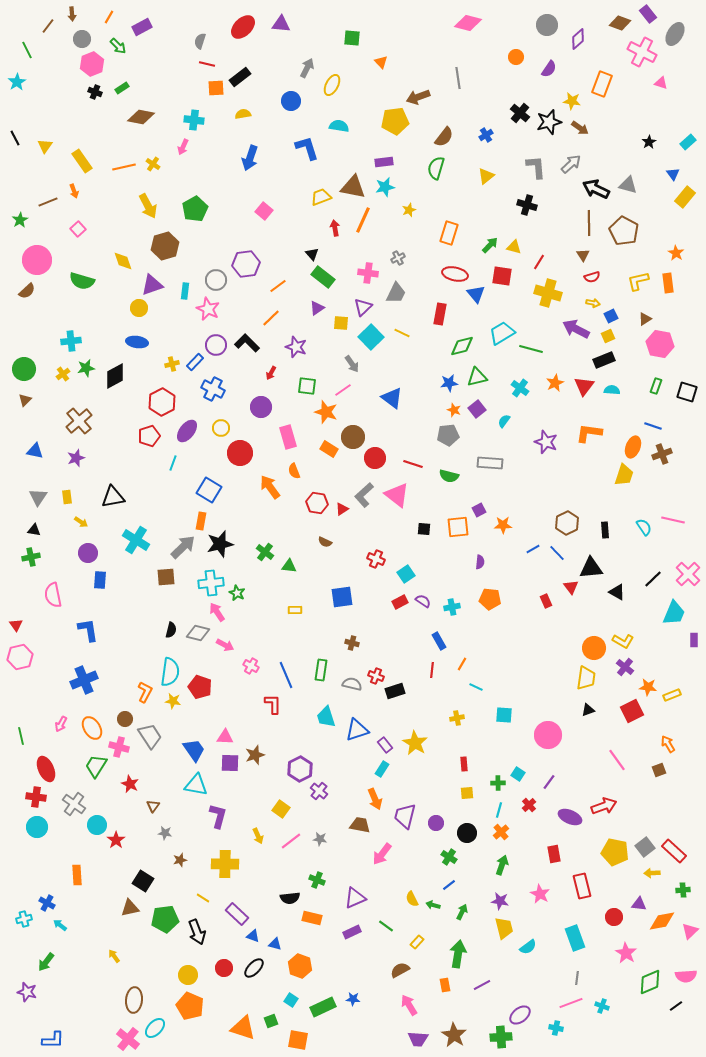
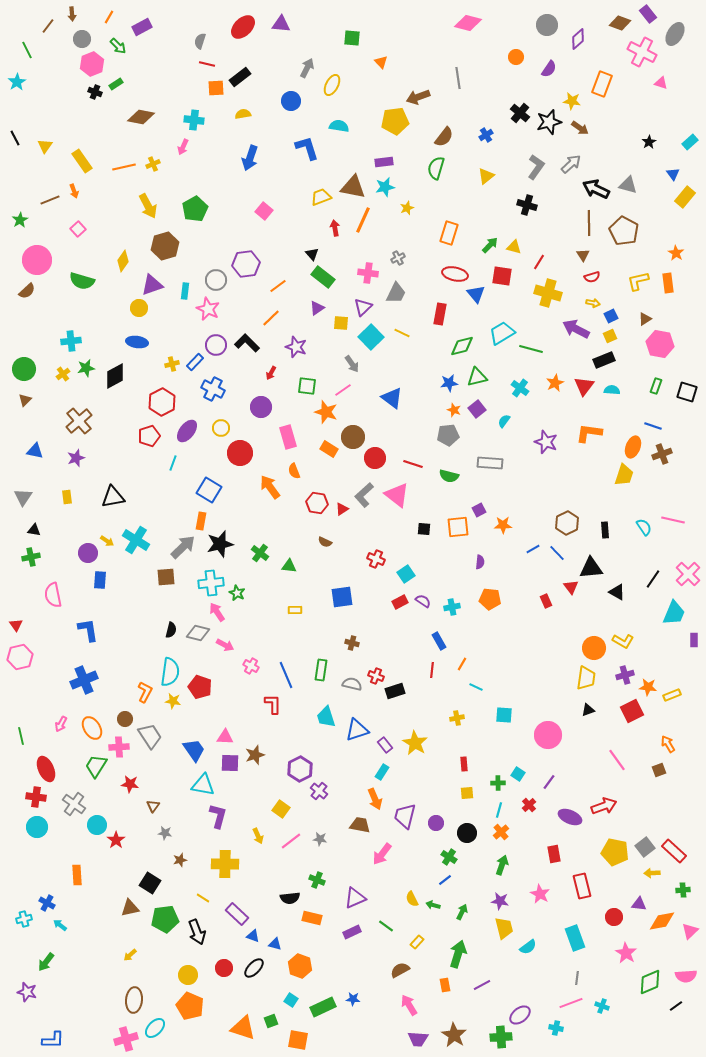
green rectangle at (122, 88): moved 6 px left, 4 px up
cyan rectangle at (688, 142): moved 2 px right
yellow cross at (153, 164): rotated 32 degrees clockwise
gray L-shape at (536, 167): rotated 40 degrees clockwise
brown line at (48, 202): moved 2 px right, 2 px up
yellow star at (409, 210): moved 2 px left, 2 px up
yellow diamond at (123, 261): rotated 55 degrees clockwise
yellow square at (608, 336): moved 2 px right
gray triangle at (38, 497): moved 15 px left
yellow arrow at (81, 522): moved 26 px right, 19 px down
green cross at (265, 552): moved 5 px left, 1 px down
black line at (653, 579): rotated 12 degrees counterclockwise
purple cross at (625, 667): moved 8 px down; rotated 36 degrees clockwise
pink cross at (119, 747): rotated 18 degrees counterclockwise
cyan rectangle at (382, 769): moved 3 px down
red star at (130, 784): rotated 18 degrees counterclockwise
cyan triangle at (196, 785): moved 7 px right
black square at (143, 881): moved 7 px right, 2 px down
blue line at (449, 885): moved 4 px left, 5 px up
green arrow at (458, 954): rotated 8 degrees clockwise
yellow arrow at (114, 956): moved 16 px right, 1 px up; rotated 96 degrees counterclockwise
pink cross at (128, 1039): moved 2 px left; rotated 35 degrees clockwise
